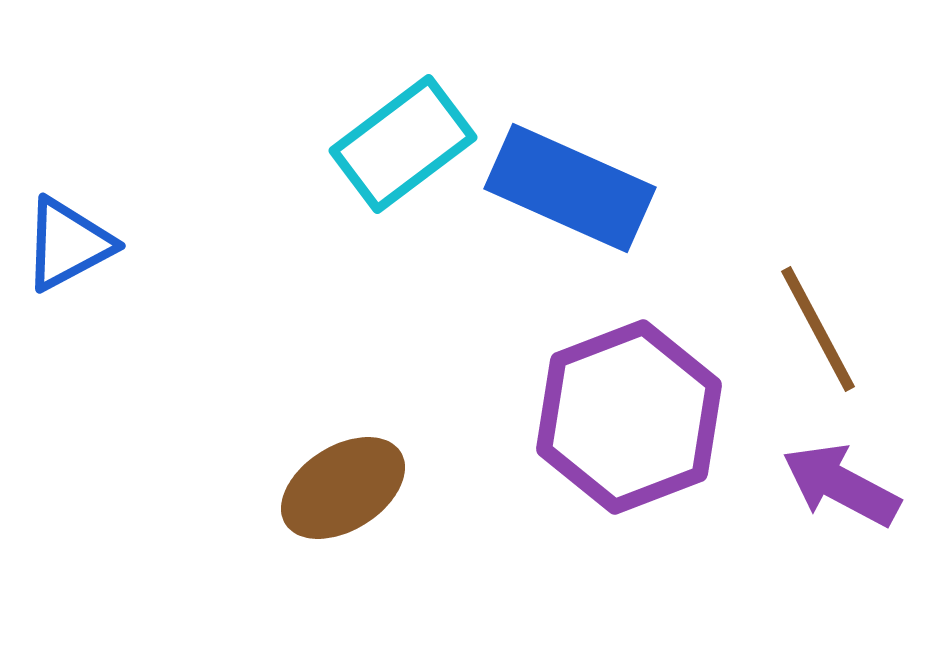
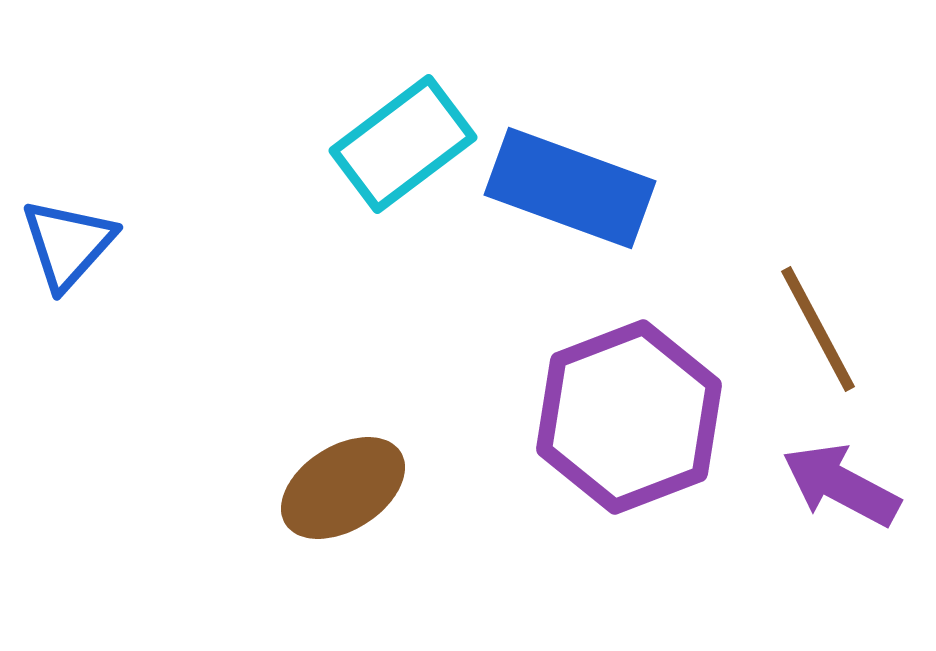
blue rectangle: rotated 4 degrees counterclockwise
blue triangle: rotated 20 degrees counterclockwise
